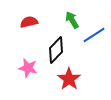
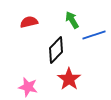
blue line: rotated 15 degrees clockwise
pink star: moved 19 px down
